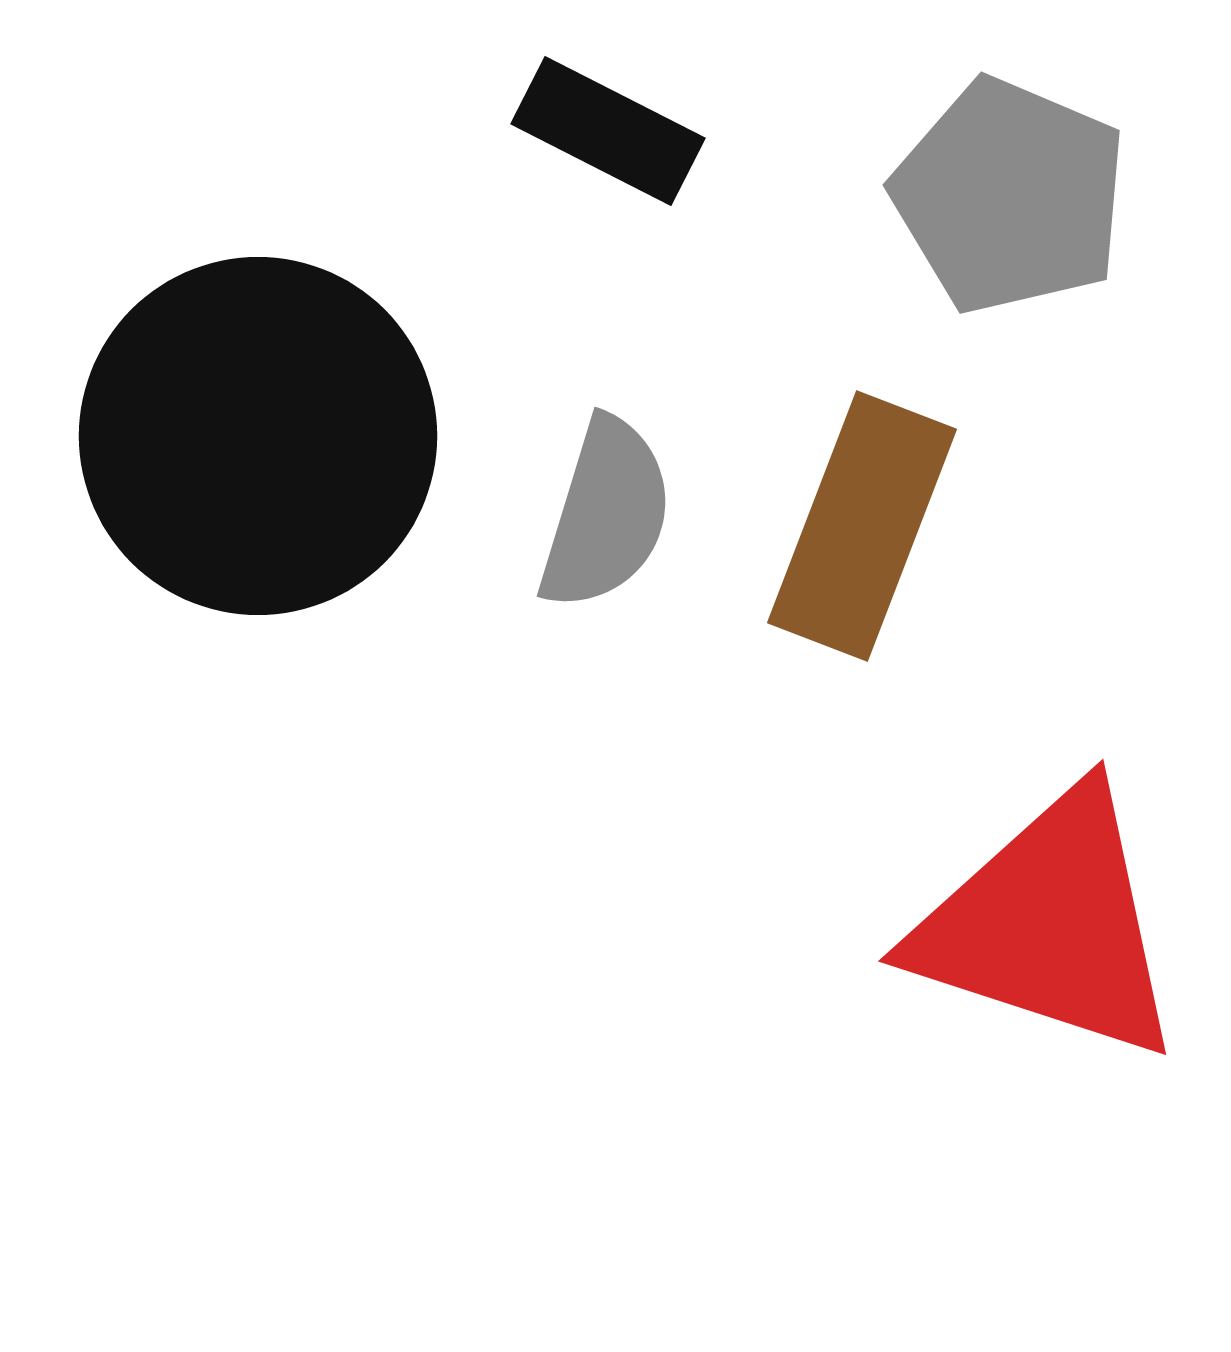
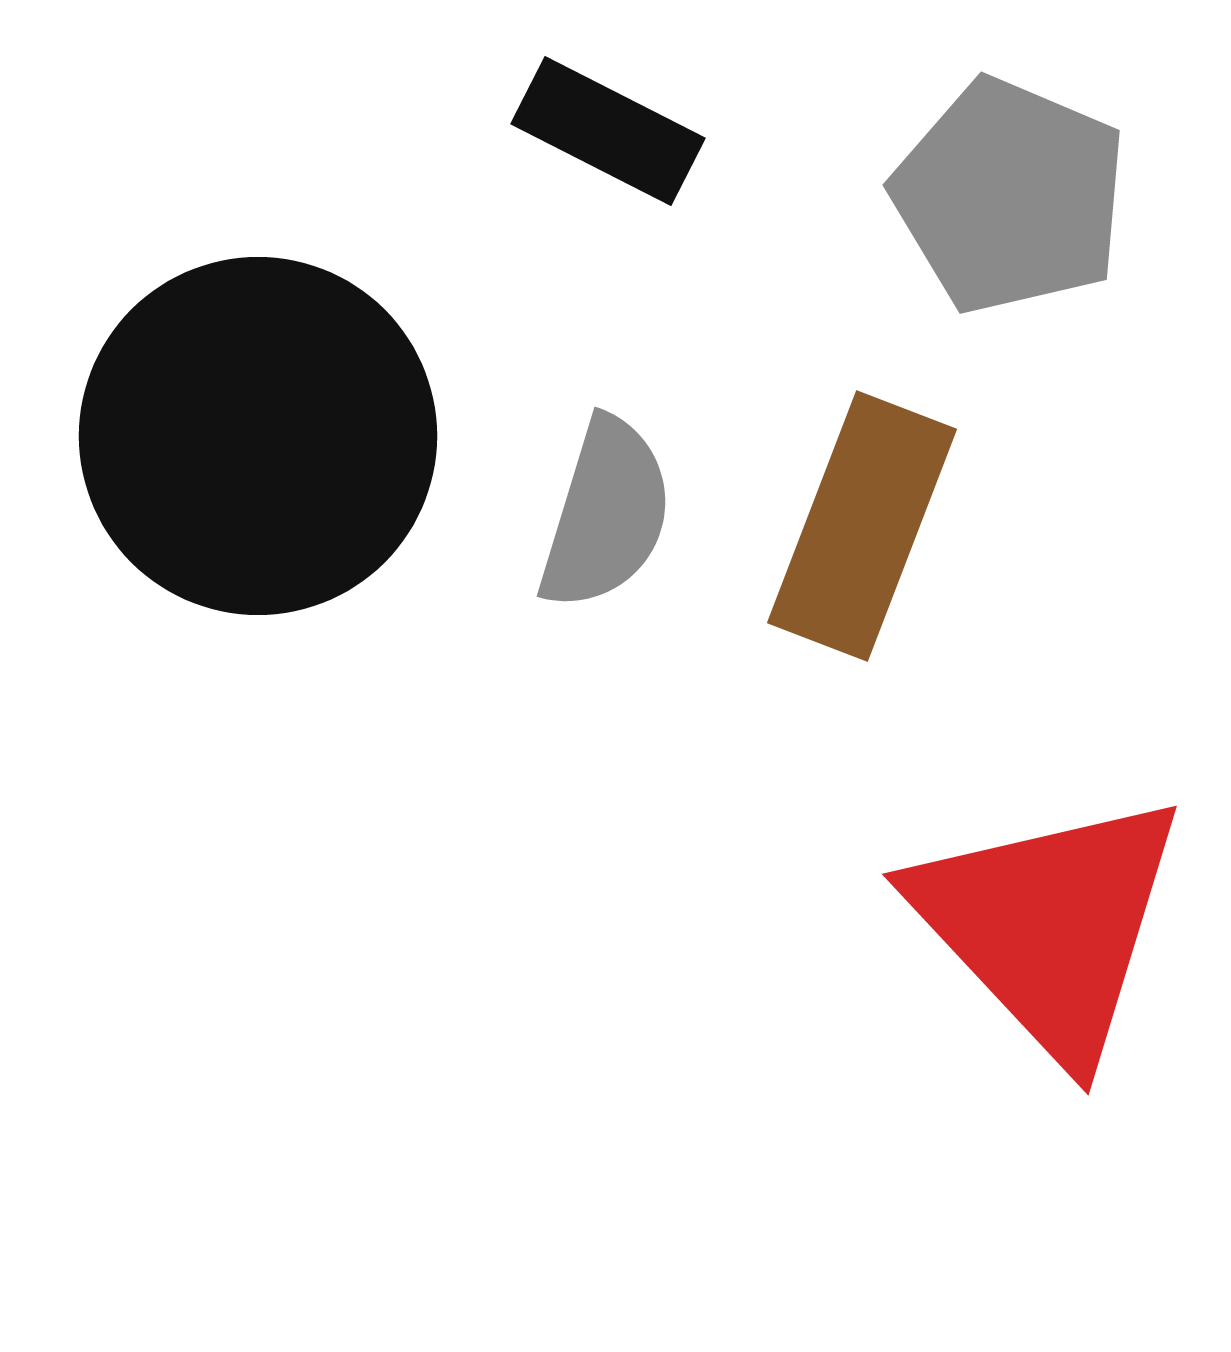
red triangle: rotated 29 degrees clockwise
